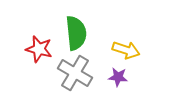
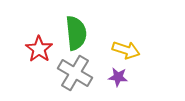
red star: rotated 20 degrees clockwise
